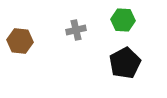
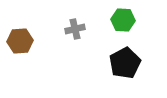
gray cross: moved 1 px left, 1 px up
brown hexagon: rotated 10 degrees counterclockwise
